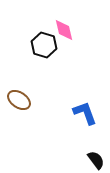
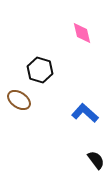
pink diamond: moved 18 px right, 3 px down
black hexagon: moved 4 px left, 25 px down
blue L-shape: rotated 28 degrees counterclockwise
